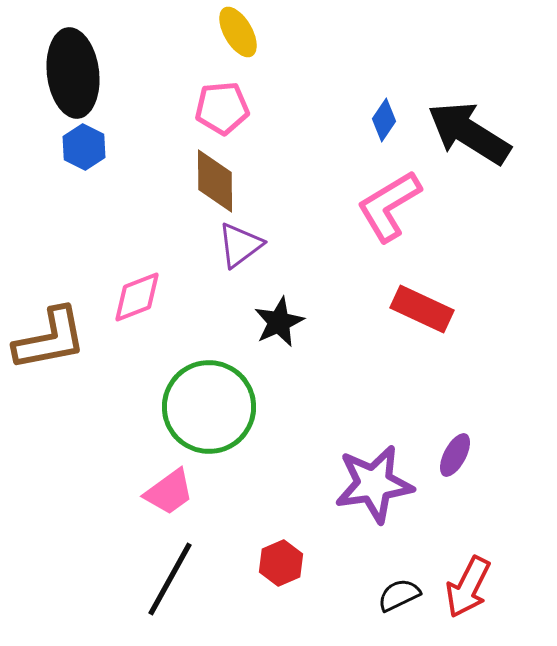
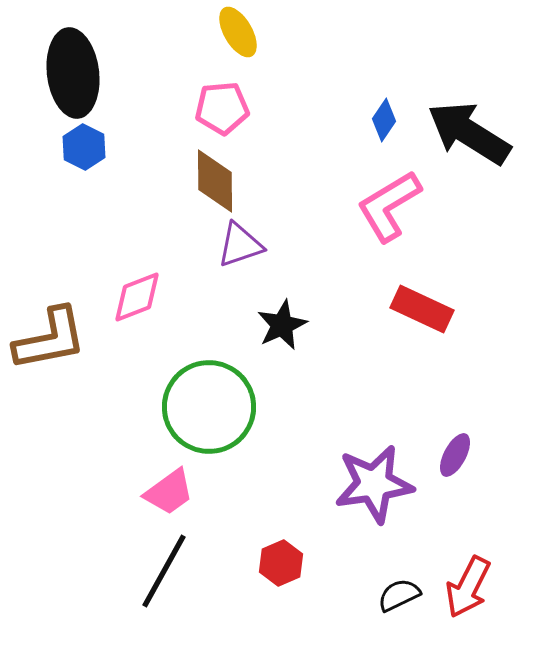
purple triangle: rotated 18 degrees clockwise
black star: moved 3 px right, 3 px down
black line: moved 6 px left, 8 px up
